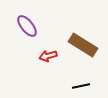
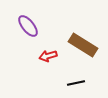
purple ellipse: moved 1 px right
black line: moved 5 px left, 3 px up
